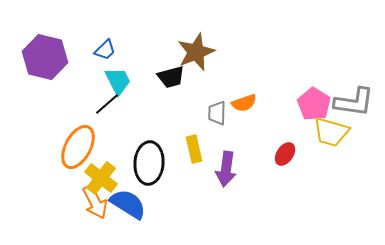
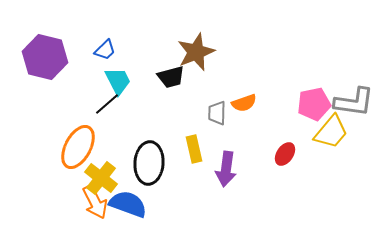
pink pentagon: rotated 28 degrees clockwise
yellow trapezoid: rotated 66 degrees counterclockwise
blue semicircle: rotated 12 degrees counterclockwise
